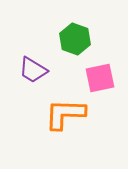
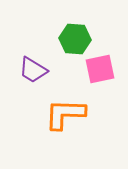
green hexagon: rotated 16 degrees counterclockwise
pink square: moved 9 px up
